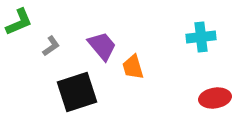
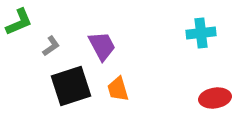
cyan cross: moved 4 px up
purple trapezoid: rotated 12 degrees clockwise
orange trapezoid: moved 15 px left, 22 px down
black square: moved 6 px left, 6 px up
